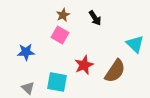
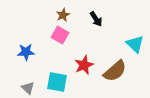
black arrow: moved 1 px right, 1 px down
brown semicircle: rotated 15 degrees clockwise
